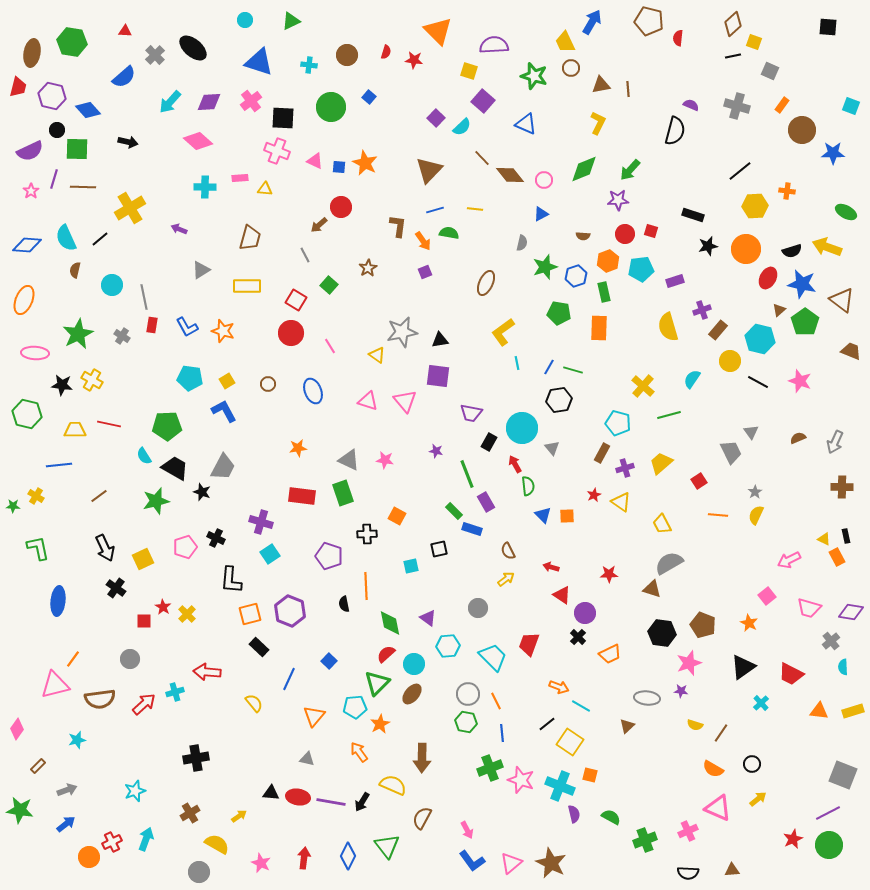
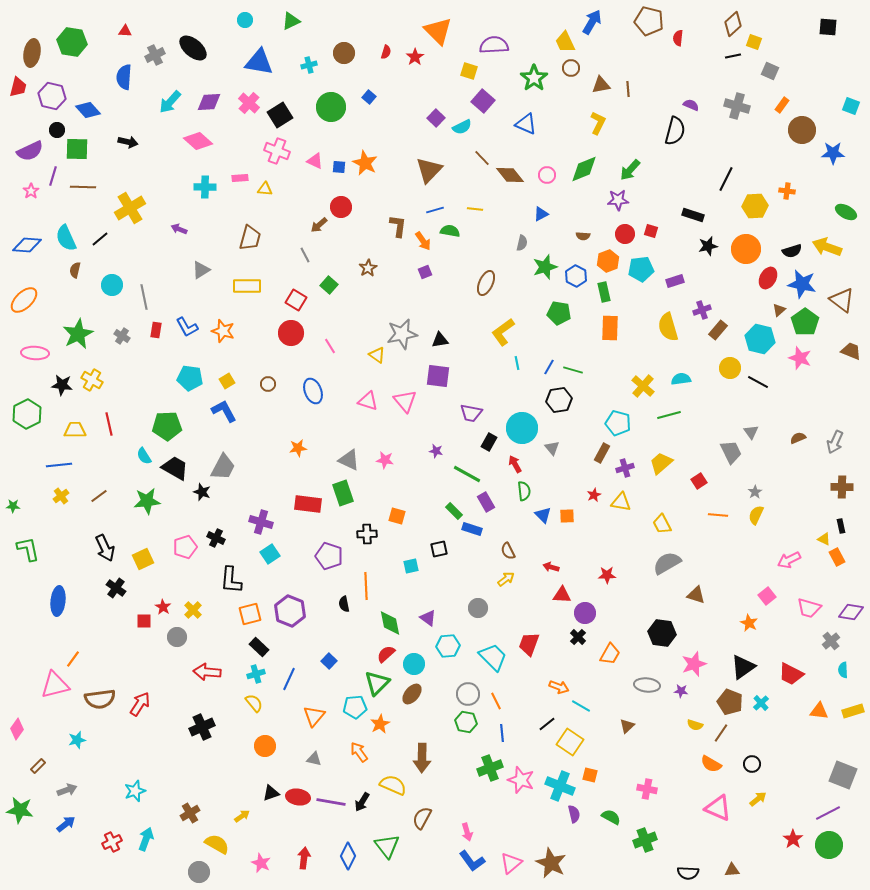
gray cross at (155, 55): rotated 18 degrees clockwise
brown circle at (347, 55): moved 3 px left, 2 px up
red star at (414, 60): moved 1 px right, 3 px up; rotated 30 degrees clockwise
blue triangle at (259, 62): rotated 8 degrees counterclockwise
cyan cross at (309, 65): rotated 21 degrees counterclockwise
green star at (534, 76): moved 2 px down; rotated 20 degrees clockwise
blue semicircle at (124, 77): rotated 135 degrees clockwise
pink cross at (251, 101): moved 2 px left, 2 px down; rotated 10 degrees counterclockwise
black square at (283, 118): moved 3 px left, 3 px up; rotated 35 degrees counterclockwise
cyan semicircle at (462, 127): rotated 18 degrees clockwise
black line at (740, 171): moved 14 px left, 8 px down; rotated 25 degrees counterclockwise
purple line at (54, 179): moved 1 px left, 3 px up
pink circle at (544, 180): moved 3 px right, 5 px up
green semicircle at (449, 233): moved 1 px right, 2 px up
blue hexagon at (576, 276): rotated 15 degrees counterclockwise
orange ellipse at (24, 300): rotated 24 degrees clockwise
red rectangle at (152, 325): moved 4 px right, 5 px down
orange rectangle at (599, 328): moved 11 px right
gray star at (402, 332): moved 2 px down
yellow circle at (730, 361): moved 7 px down
cyan semicircle at (692, 379): moved 11 px left; rotated 48 degrees clockwise
pink star at (800, 381): moved 23 px up
green hexagon at (27, 414): rotated 20 degrees clockwise
red line at (109, 424): rotated 65 degrees clockwise
green line at (467, 474): rotated 40 degrees counterclockwise
green semicircle at (528, 486): moved 4 px left, 5 px down
yellow cross at (36, 496): moved 25 px right; rotated 21 degrees clockwise
red rectangle at (302, 496): moved 6 px right, 8 px down
green star at (156, 501): moved 9 px left; rotated 8 degrees clockwise
yellow triangle at (621, 502): rotated 25 degrees counterclockwise
orange square at (397, 516): rotated 12 degrees counterclockwise
black rectangle at (846, 536): moved 5 px left, 10 px up
green L-shape at (38, 548): moved 10 px left, 1 px down
gray semicircle at (669, 563): moved 2 px left
red star at (609, 574): moved 2 px left, 1 px down
brown triangle at (652, 589): moved 44 px right, 6 px down
red triangle at (562, 595): rotated 30 degrees counterclockwise
yellow cross at (187, 614): moved 6 px right, 4 px up
brown pentagon at (703, 625): moved 27 px right, 77 px down
orange trapezoid at (610, 654): rotated 35 degrees counterclockwise
gray circle at (130, 659): moved 47 px right, 22 px up
pink star at (689, 663): moved 5 px right, 1 px down
cyan semicircle at (843, 667): moved 3 px down
cyan cross at (175, 692): moved 81 px right, 18 px up
gray ellipse at (647, 698): moved 13 px up
red arrow at (144, 704): moved 4 px left; rotated 15 degrees counterclockwise
black cross at (196, 758): moved 6 px right, 31 px up; rotated 15 degrees counterclockwise
gray triangle at (307, 759): moved 7 px right
orange semicircle at (713, 769): moved 2 px left, 5 px up
black triangle at (271, 793): rotated 24 degrees counterclockwise
yellow arrow at (239, 816): moved 3 px right
pink arrow at (467, 830): moved 2 px down; rotated 12 degrees clockwise
pink cross at (688, 831): moved 41 px left, 42 px up; rotated 36 degrees clockwise
red star at (793, 839): rotated 12 degrees counterclockwise
orange circle at (89, 857): moved 176 px right, 111 px up
